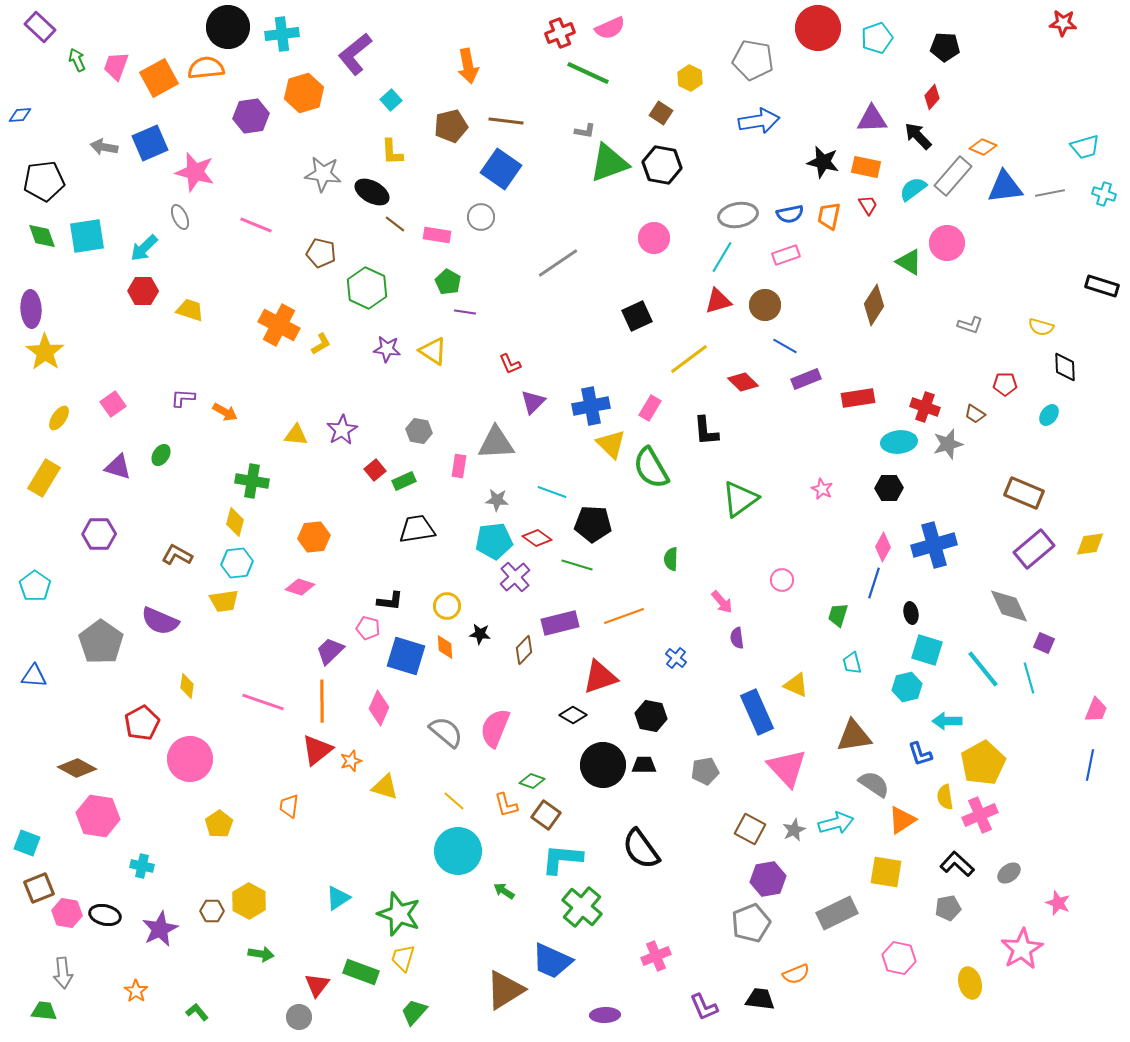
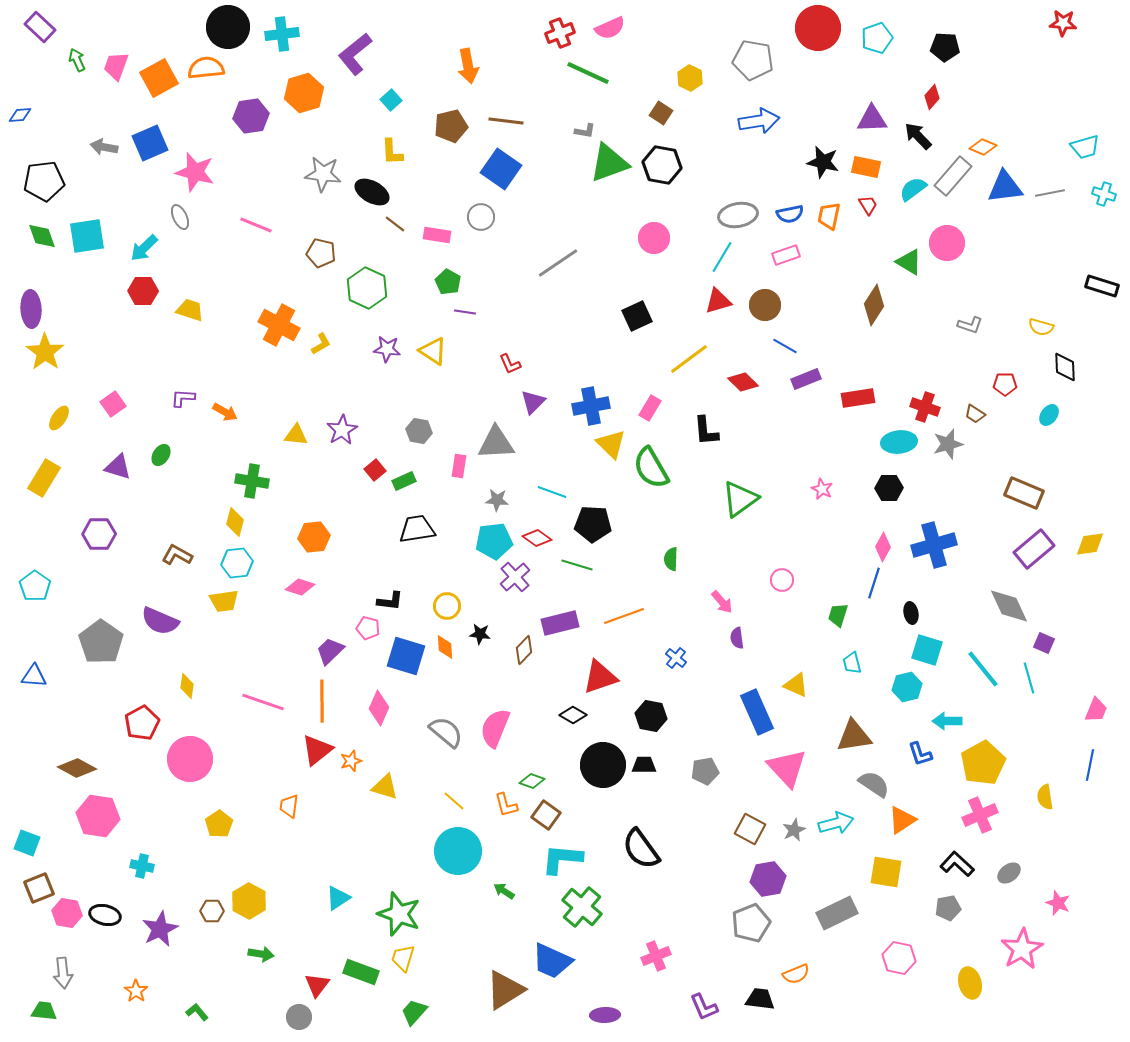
yellow semicircle at (945, 797): moved 100 px right
